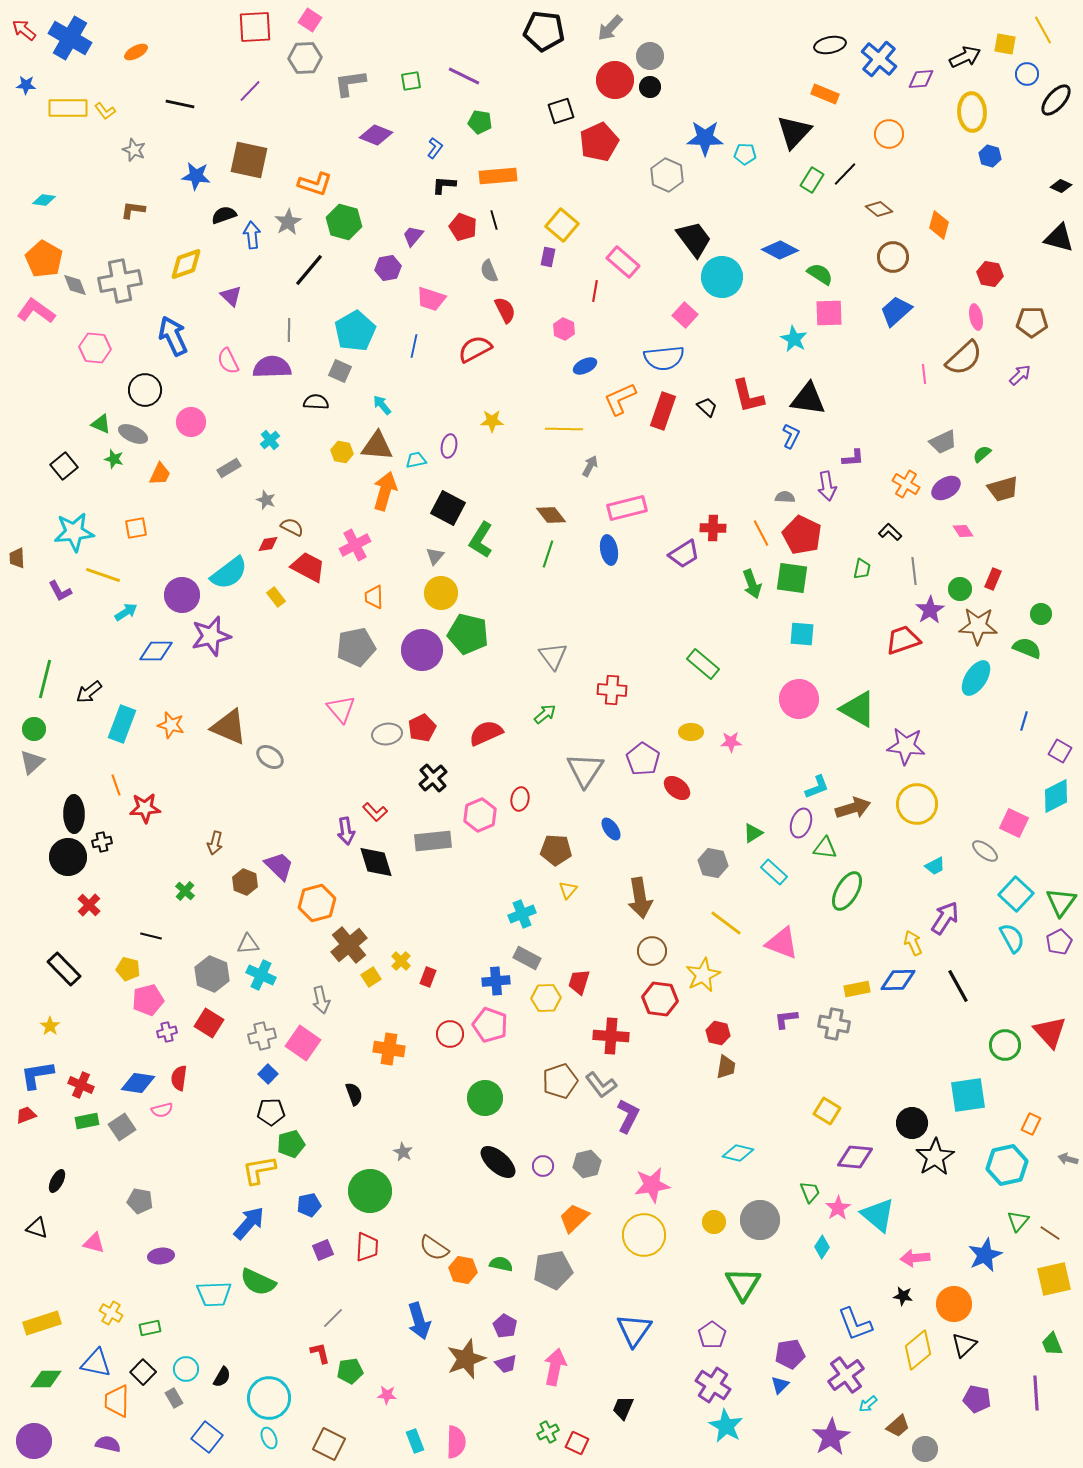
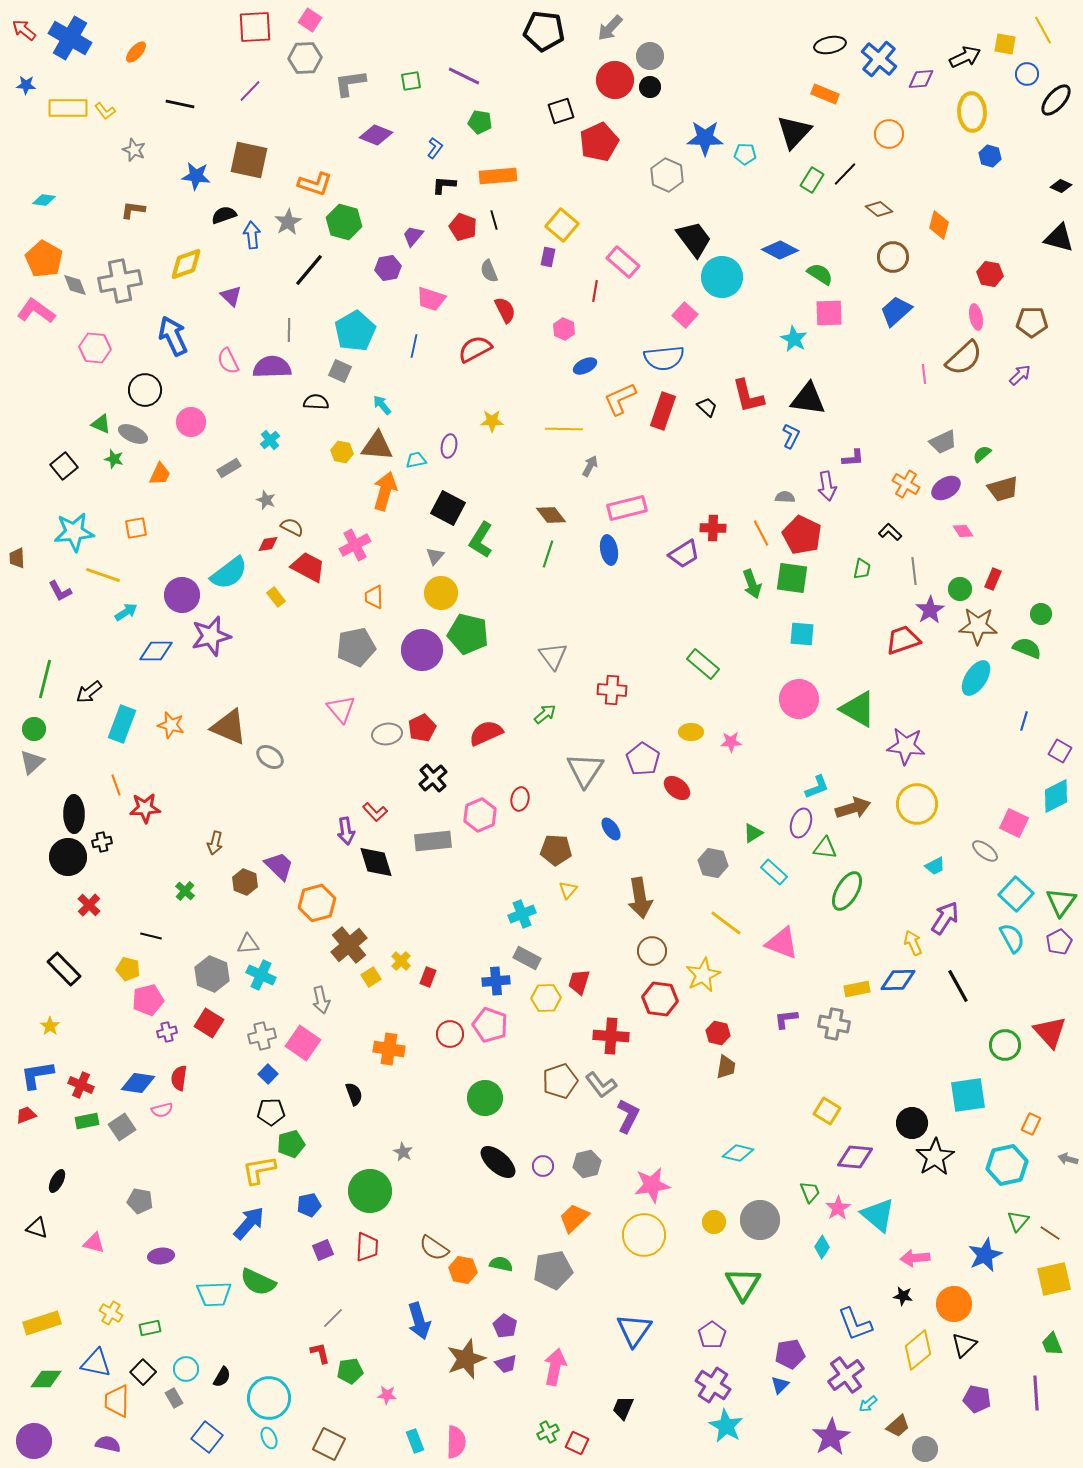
orange ellipse at (136, 52): rotated 20 degrees counterclockwise
